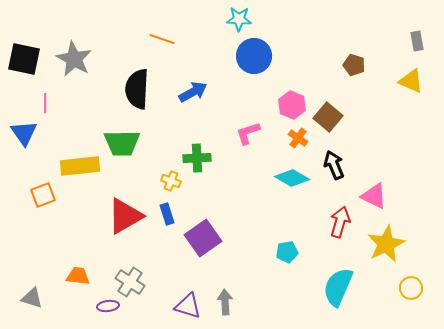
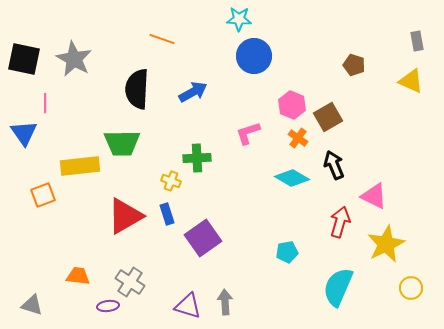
brown square: rotated 20 degrees clockwise
gray triangle: moved 7 px down
